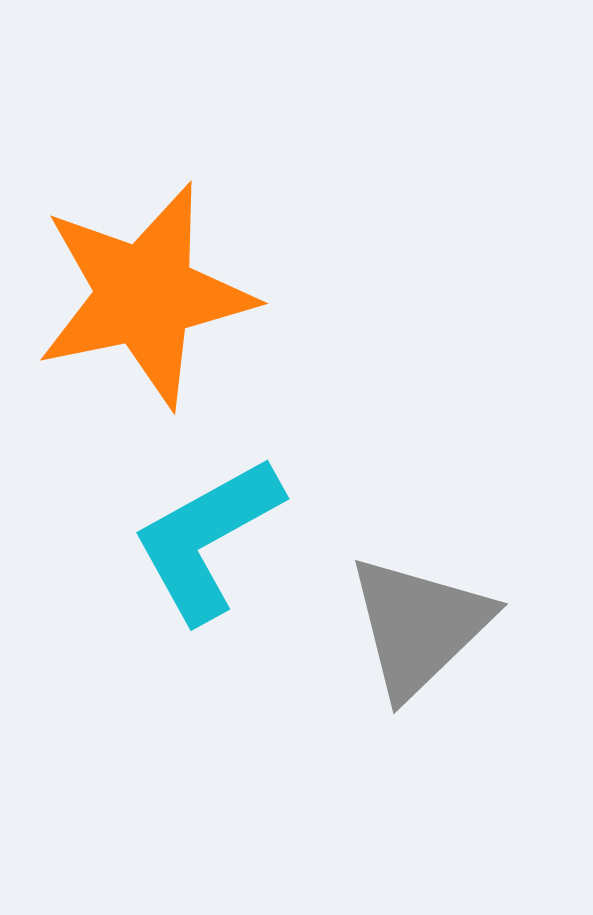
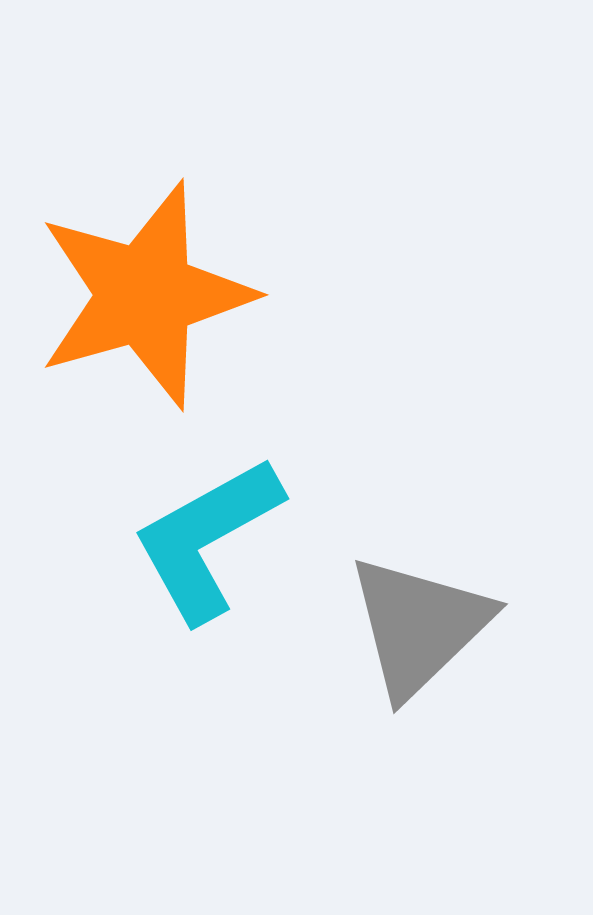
orange star: rotated 4 degrees counterclockwise
